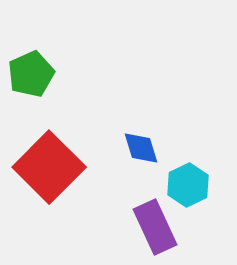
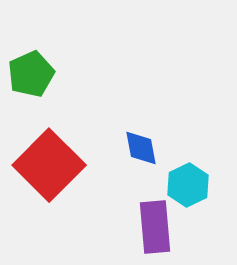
blue diamond: rotated 6 degrees clockwise
red square: moved 2 px up
purple rectangle: rotated 20 degrees clockwise
